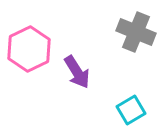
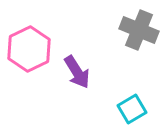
gray cross: moved 3 px right, 2 px up
cyan square: moved 1 px right, 1 px up
